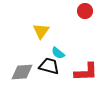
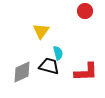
cyan semicircle: rotated 144 degrees counterclockwise
gray diamond: rotated 20 degrees counterclockwise
